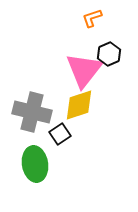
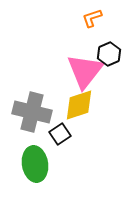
pink triangle: moved 1 px right, 1 px down
